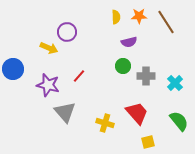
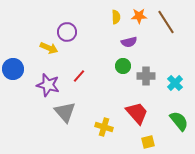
yellow cross: moved 1 px left, 4 px down
